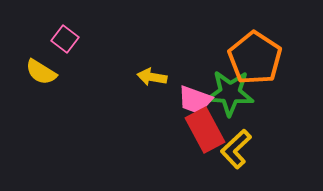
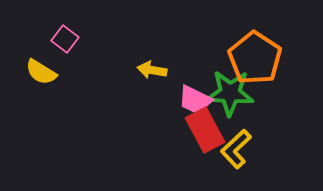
yellow arrow: moved 7 px up
pink trapezoid: rotated 6 degrees clockwise
